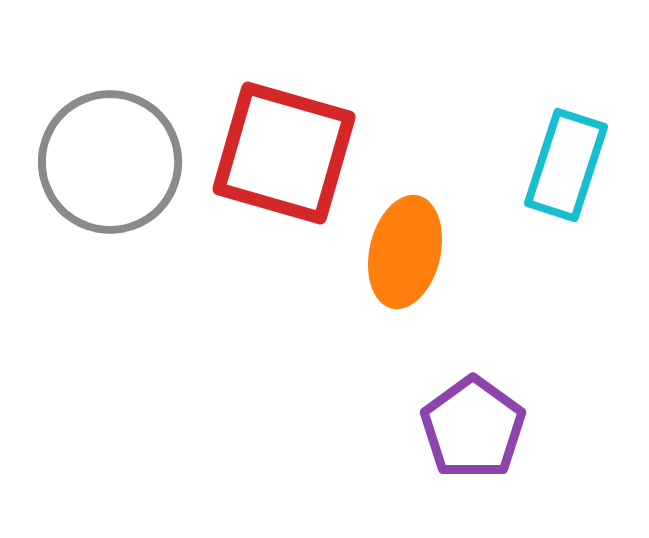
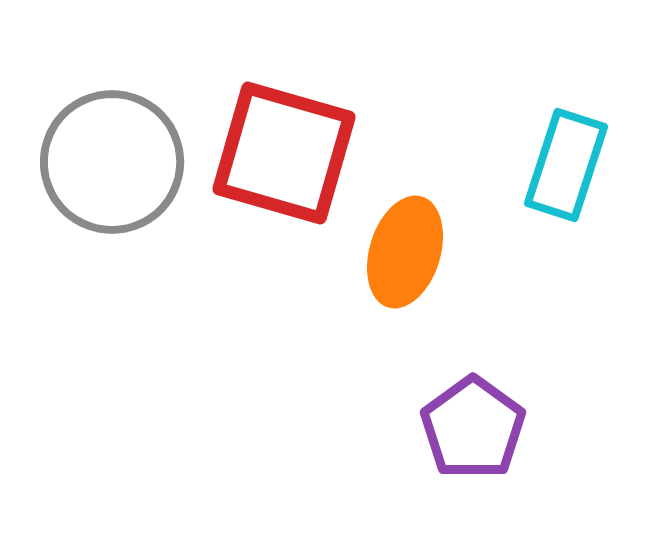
gray circle: moved 2 px right
orange ellipse: rotated 4 degrees clockwise
